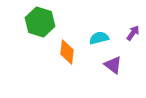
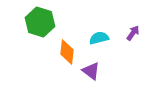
purple triangle: moved 22 px left, 6 px down
